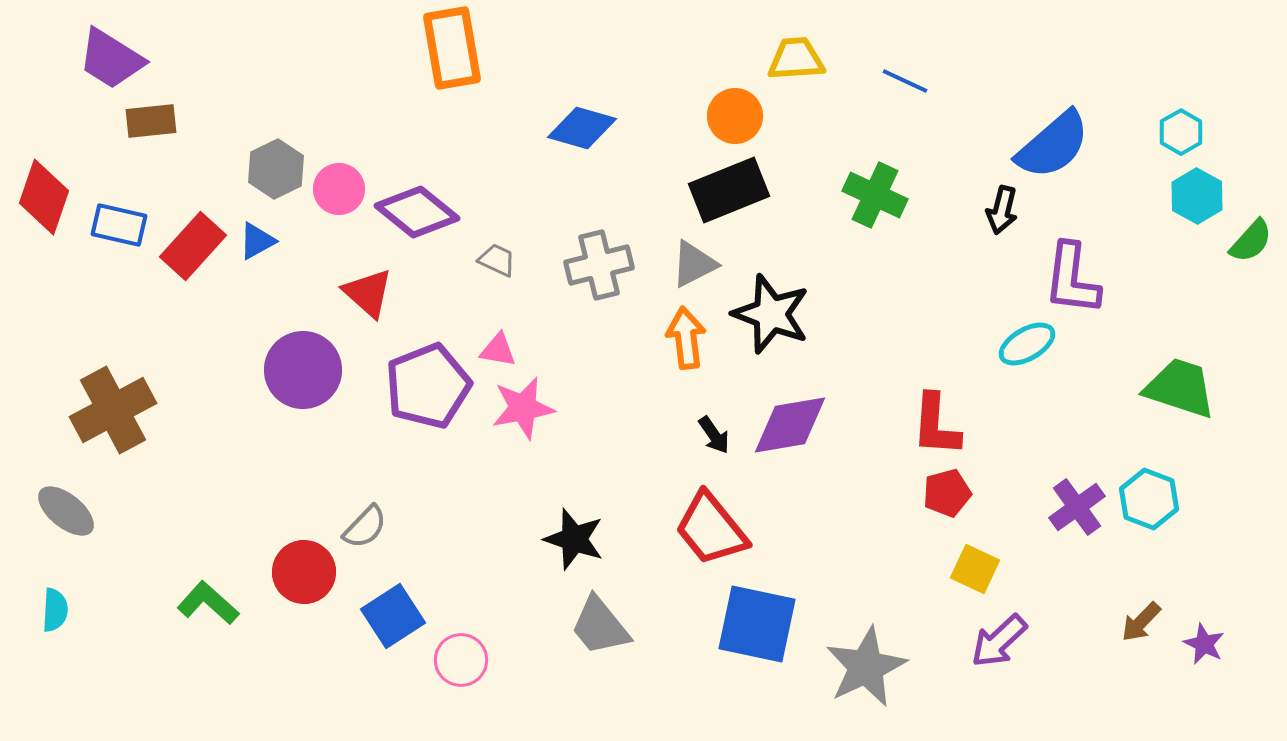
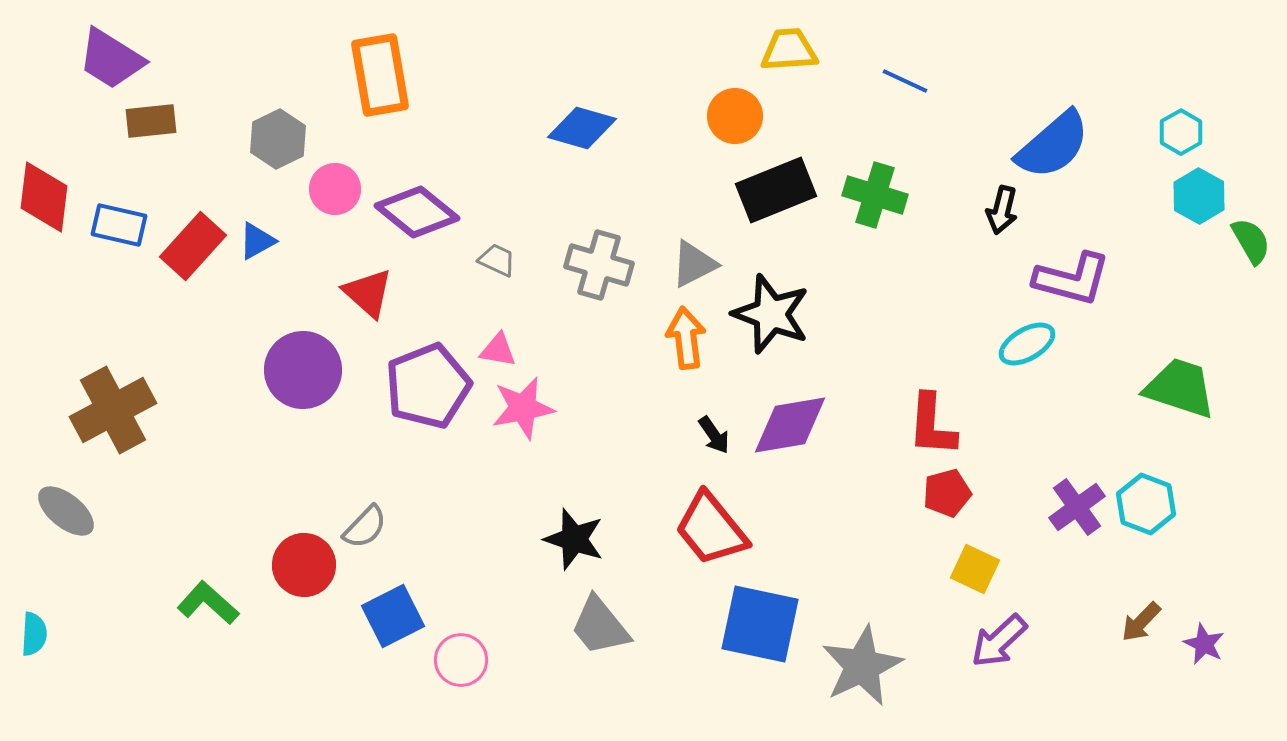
orange rectangle at (452, 48): moved 72 px left, 27 px down
yellow trapezoid at (796, 59): moved 7 px left, 9 px up
gray hexagon at (276, 169): moved 2 px right, 30 px up
pink circle at (339, 189): moved 4 px left
black rectangle at (729, 190): moved 47 px right
green cross at (875, 195): rotated 8 degrees counterclockwise
cyan hexagon at (1197, 196): moved 2 px right
red diamond at (44, 197): rotated 12 degrees counterclockwise
green semicircle at (1251, 241): rotated 72 degrees counterclockwise
gray cross at (599, 265): rotated 30 degrees clockwise
purple L-shape at (1072, 279): rotated 82 degrees counterclockwise
red L-shape at (936, 425): moved 4 px left
cyan hexagon at (1149, 499): moved 3 px left, 5 px down
red circle at (304, 572): moved 7 px up
cyan semicircle at (55, 610): moved 21 px left, 24 px down
blue square at (393, 616): rotated 6 degrees clockwise
blue square at (757, 624): moved 3 px right
gray star at (866, 667): moved 4 px left, 1 px up
